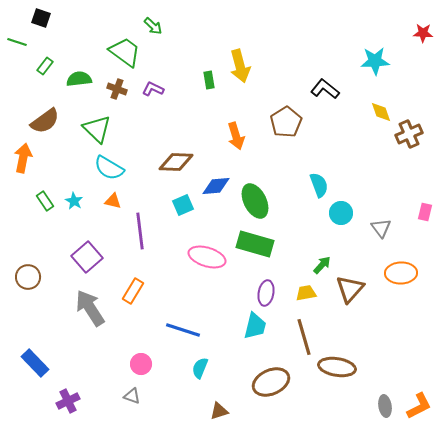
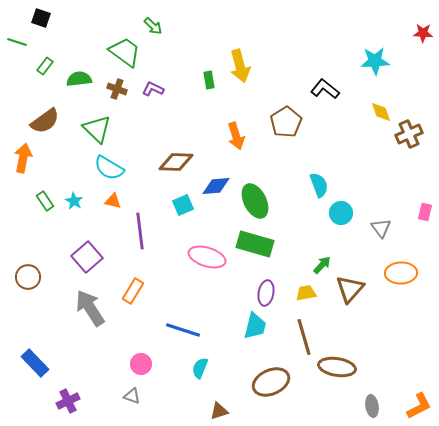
gray ellipse at (385, 406): moved 13 px left
